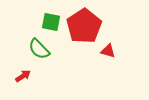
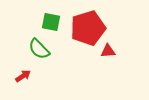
red pentagon: moved 4 px right, 2 px down; rotated 16 degrees clockwise
red triangle: rotated 21 degrees counterclockwise
